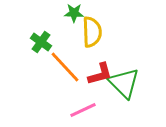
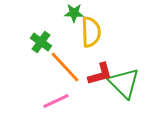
yellow semicircle: moved 1 px left
pink line: moved 27 px left, 9 px up
